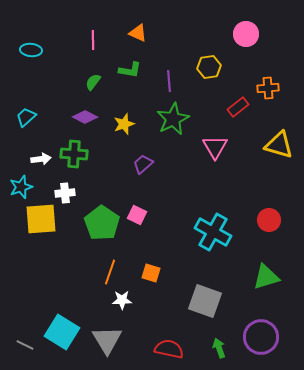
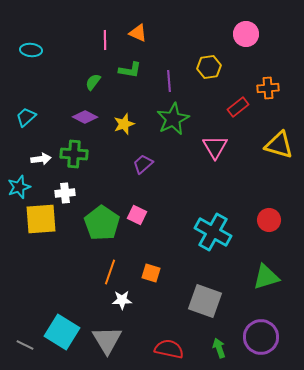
pink line: moved 12 px right
cyan star: moved 2 px left
